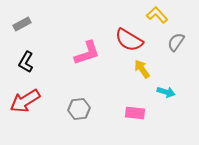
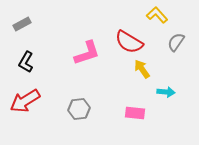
red semicircle: moved 2 px down
cyan arrow: rotated 12 degrees counterclockwise
